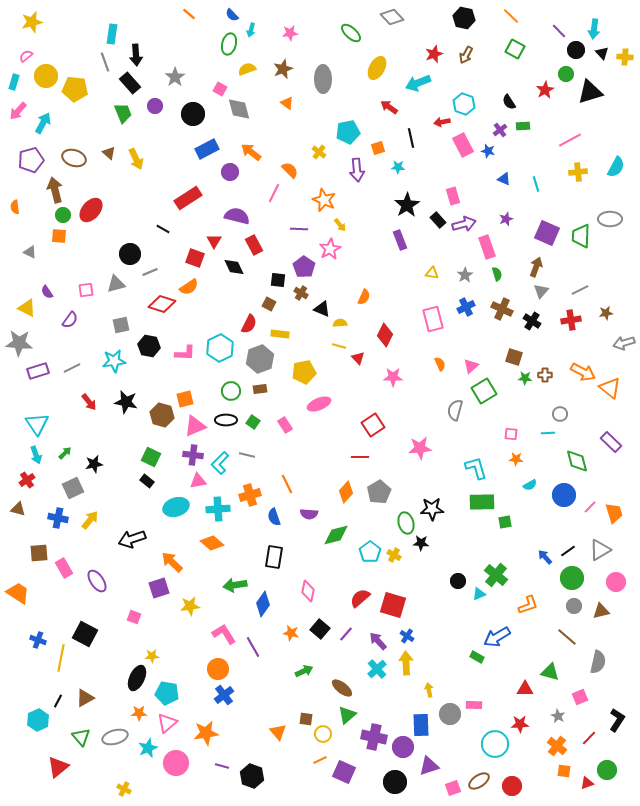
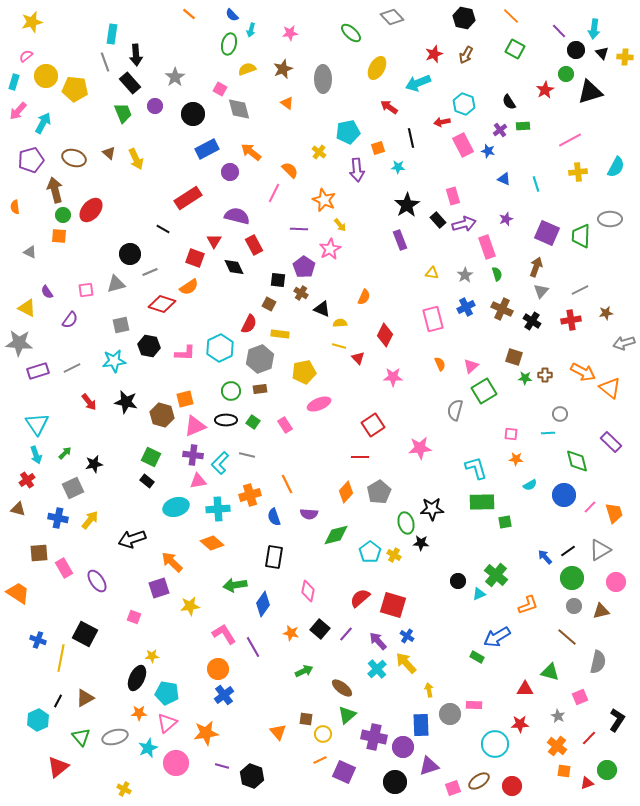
yellow arrow at (406, 663): rotated 40 degrees counterclockwise
